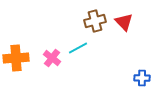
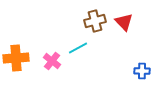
pink cross: moved 3 px down
blue cross: moved 7 px up
